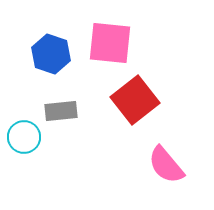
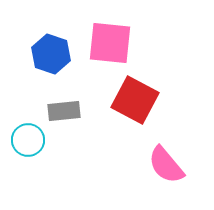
red square: rotated 24 degrees counterclockwise
gray rectangle: moved 3 px right
cyan circle: moved 4 px right, 3 px down
